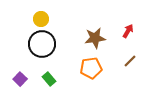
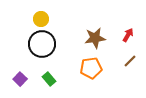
red arrow: moved 4 px down
